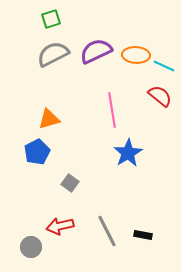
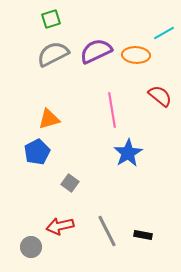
cyan line: moved 33 px up; rotated 55 degrees counterclockwise
